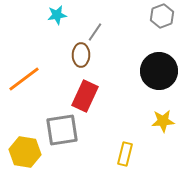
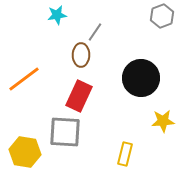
black circle: moved 18 px left, 7 px down
red rectangle: moved 6 px left
gray square: moved 3 px right, 2 px down; rotated 12 degrees clockwise
